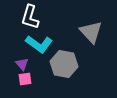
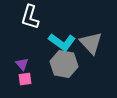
gray triangle: moved 11 px down
cyan L-shape: moved 23 px right, 2 px up
